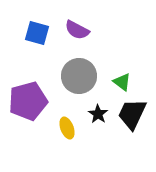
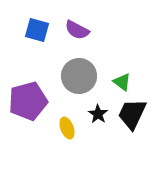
blue square: moved 3 px up
